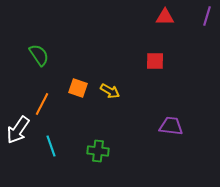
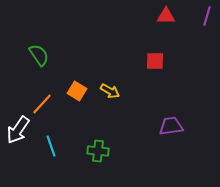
red triangle: moved 1 px right, 1 px up
orange square: moved 1 px left, 3 px down; rotated 12 degrees clockwise
orange line: rotated 15 degrees clockwise
purple trapezoid: rotated 15 degrees counterclockwise
